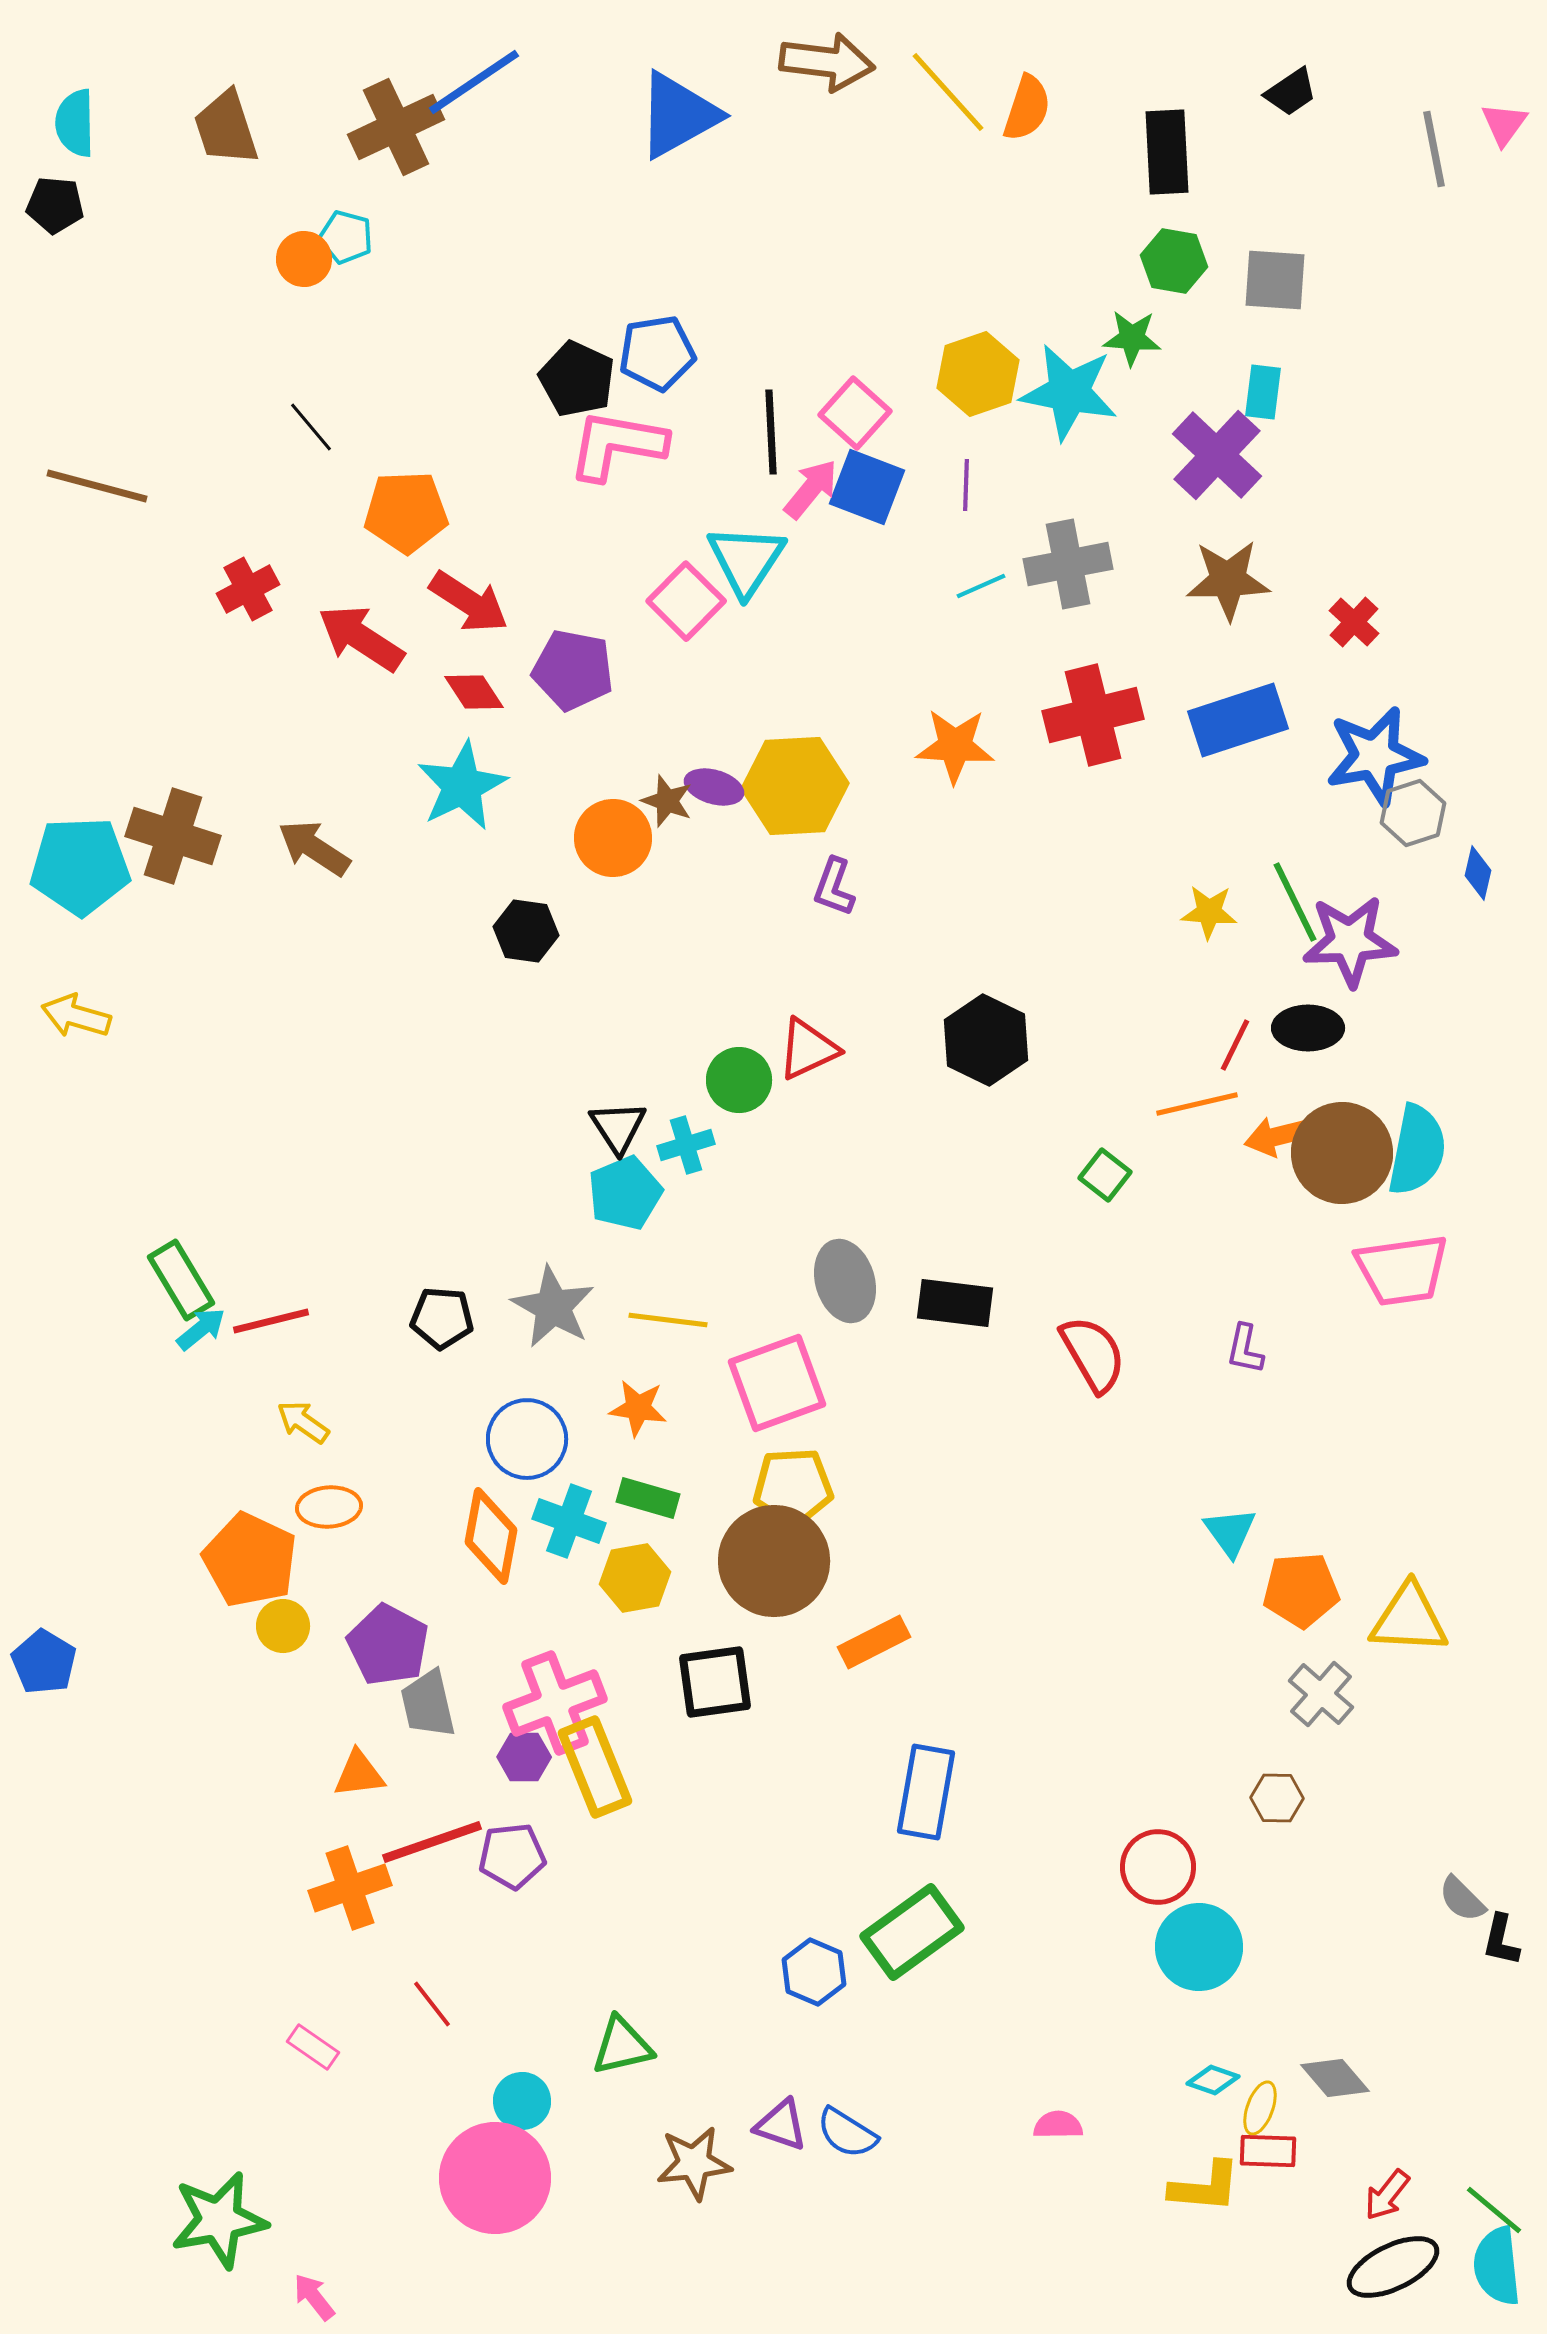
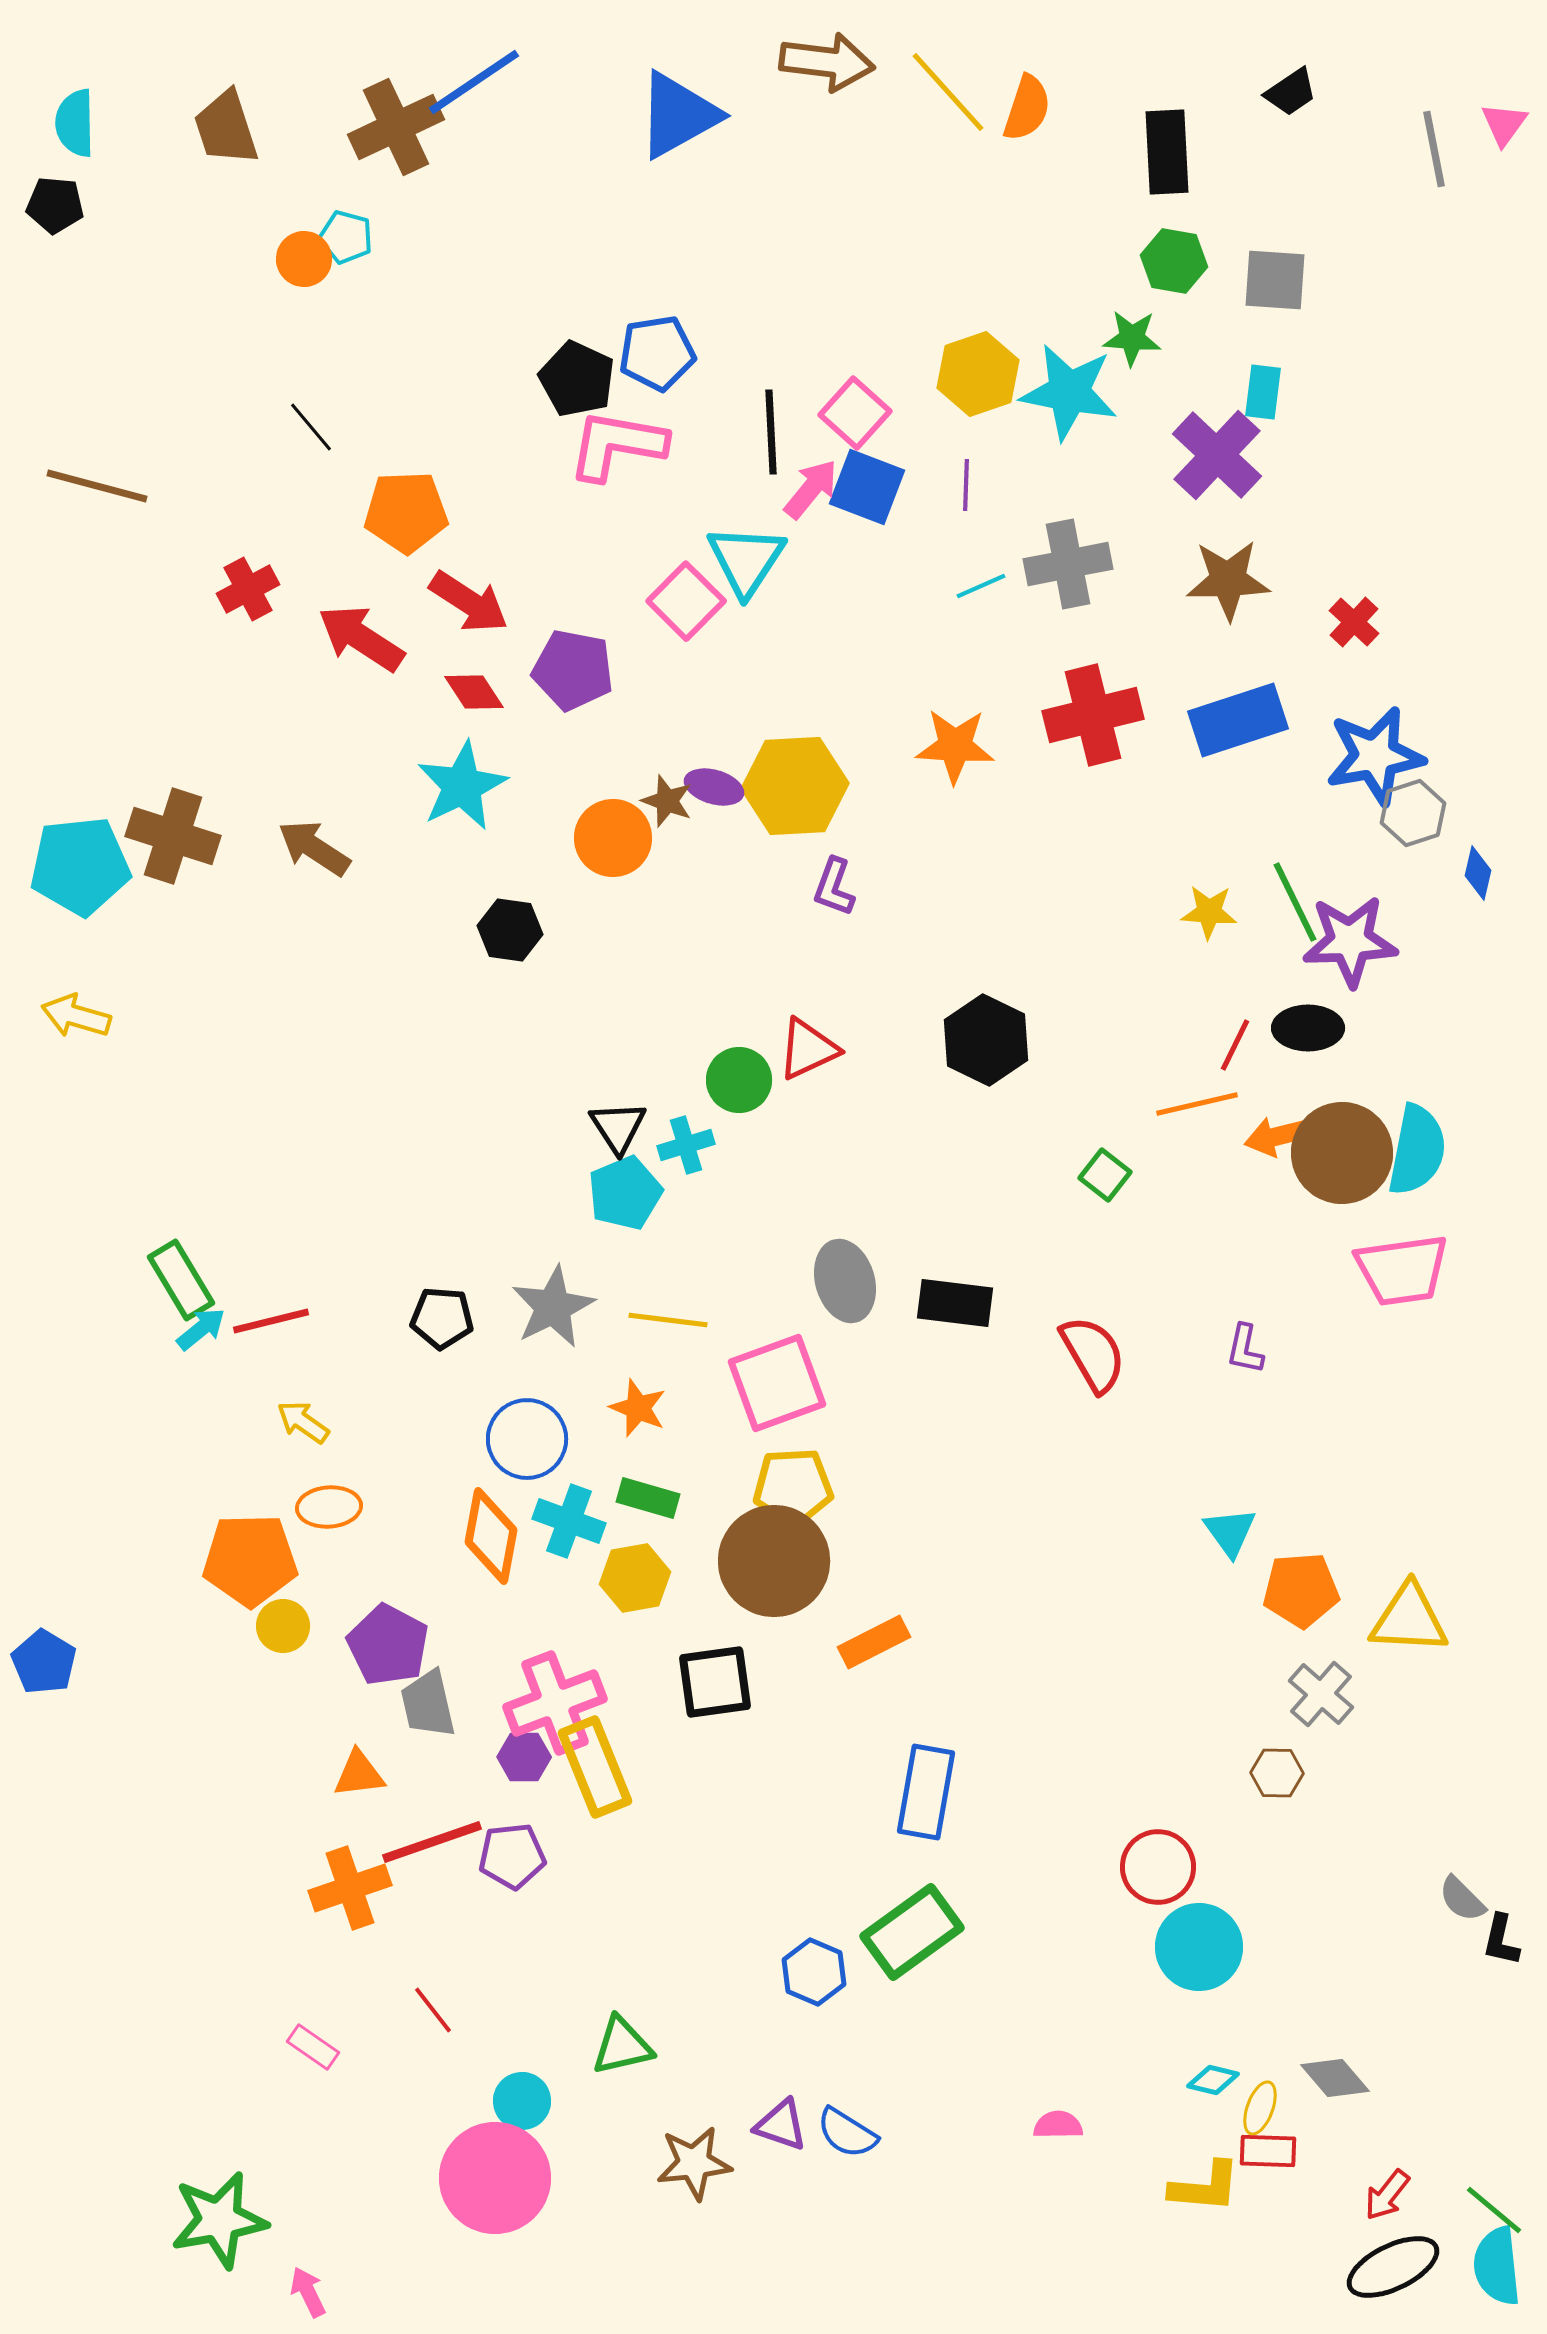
cyan pentagon at (80, 866): rotated 4 degrees counterclockwise
black hexagon at (526, 931): moved 16 px left, 1 px up
gray star at (553, 1307): rotated 16 degrees clockwise
orange star at (638, 1408): rotated 14 degrees clockwise
orange pentagon at (250, 1560): rotated 26 degrees counterclockwise
brown hexagon at (1277, 1798): moved 25 px up
red line at (432, 2004): moved 1 px right, 6 px down
cyan diamond at (1213, 2080): rotated 6 degrees counterclockwise
pink arrow at (314, 2297): moved 6 px left, 5 px up; rotated 12 degrees clockwise
